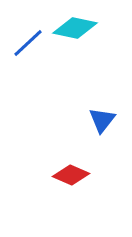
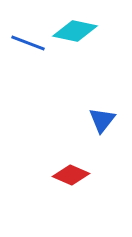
cyan diamond: moved 3 px down
blue line: rotated 64 degrees clockwise
